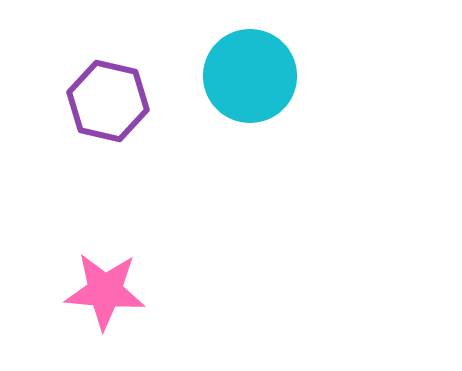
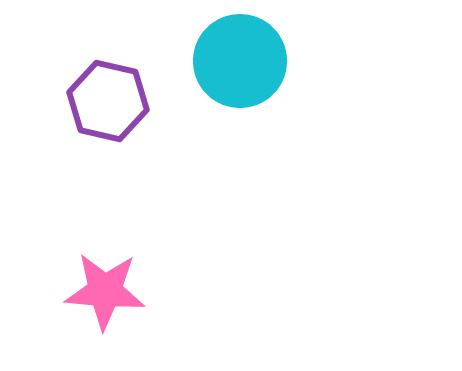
cyan circle: moved 10 px left, 15 px up
